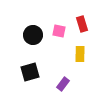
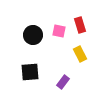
red rectangle: moved 2 px left, 1 px down
yellow rectangle: rotated 28 degrees counterclockwise
black square: rotated 12 degrees clockwise
purple rectangle: moved 2 px up
